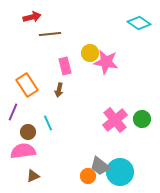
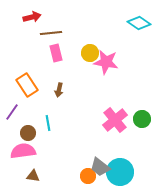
brown line: moved 1 px right, 1 px up
pink rectangle: moved 9 px left, 13 px up
purple line: moved 1 px left; rotated 12 degrees clockwise
cyan line: rotated 14 degrees clockwise
brown circle: moved 1 px down
gray trapezoid: moved 1 px down
brown triangle: rotated 32 degrees clockwise
